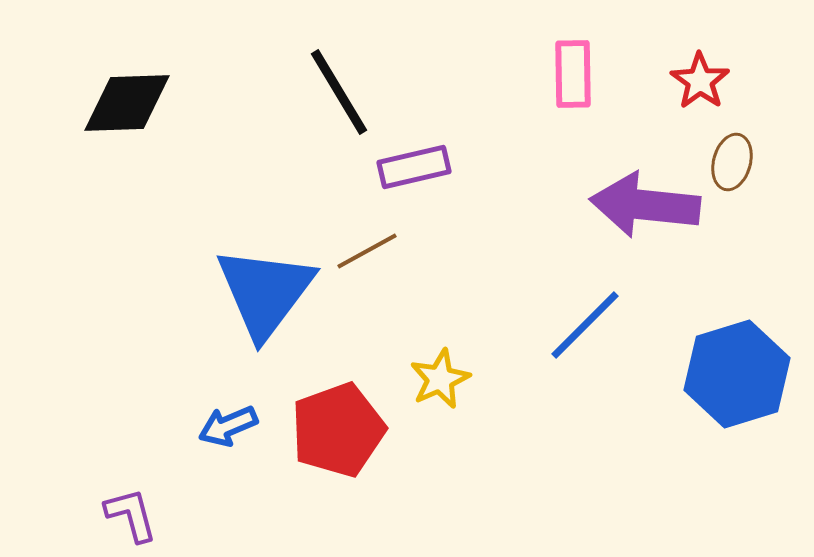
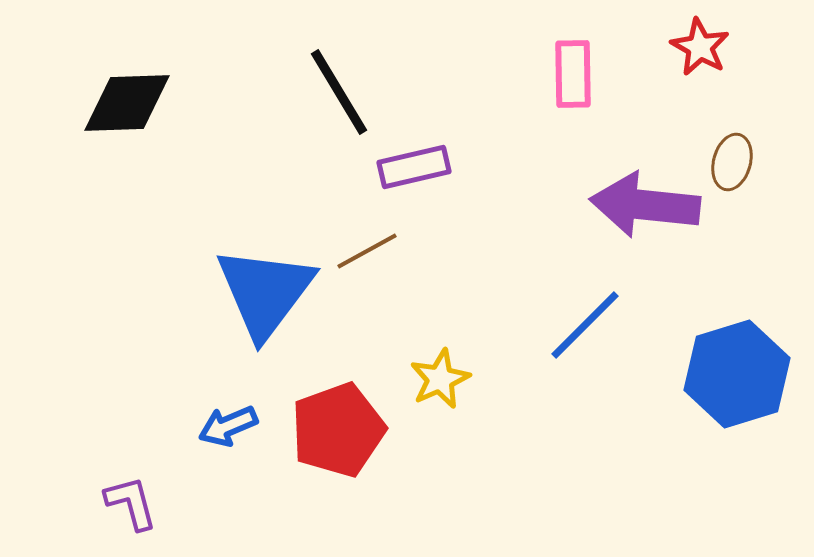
red star: moved 34 px up; rotated 6 degrees counterclockwise
purple L-shape: moved 12 px up
